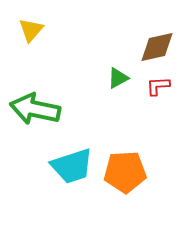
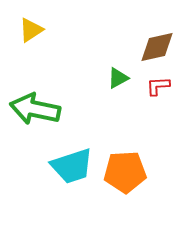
yellow triangle: rotated 16 degrees clockwise
